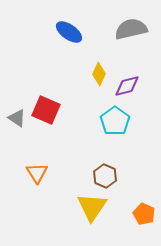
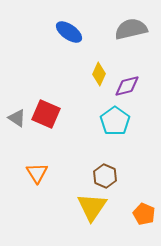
red square: moved 4 px down
